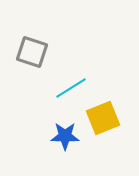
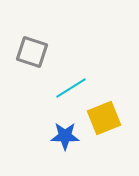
yellow square: moved 1 px right
